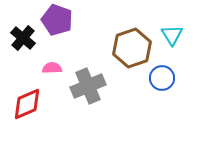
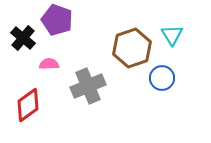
pink semicircle: moved 3 px left, 4 px up
red diamond: moved 1 px right, 1 px down; rotated 12 degrees counterclockwise
